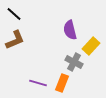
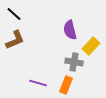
gray cross: rotated 18 degrees counterclockwise
orange rectangle: moved 4 px right, 2 px down
